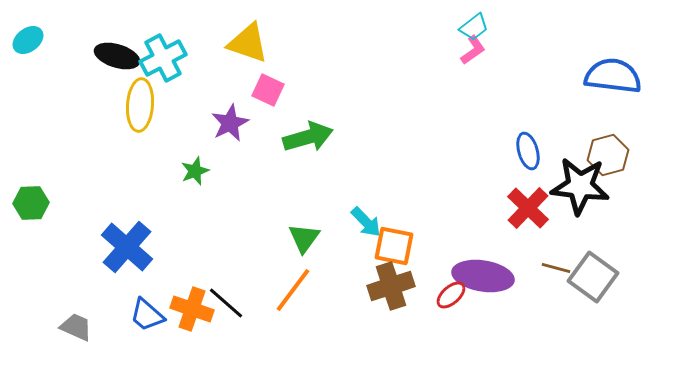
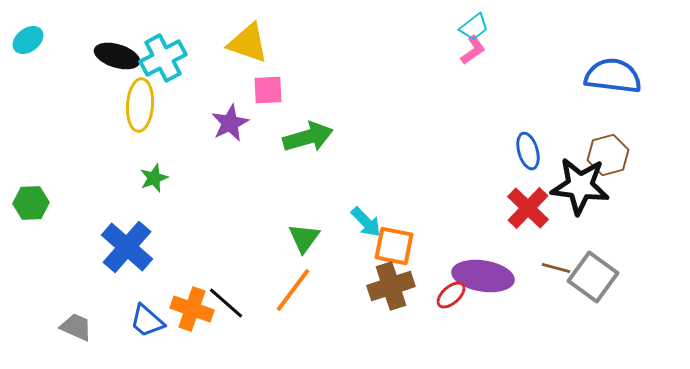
pink square: rotated 28 degrees counterclockwise
green star: moved 41 px left, 7 px down
blue trapezoid: moved 6 px down
